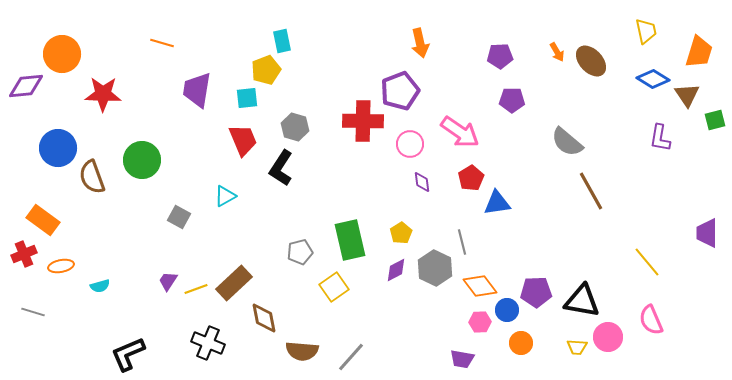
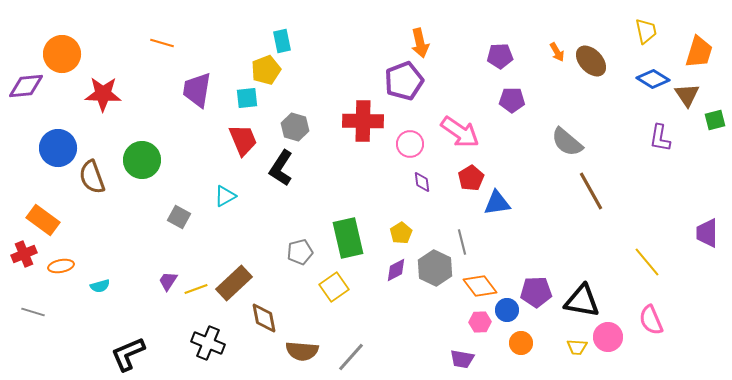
purple pentagon at (400, 91): moved 4 px right, 10 px up
green rectangle at (350, 240): moved 2 px left, 2 px up
